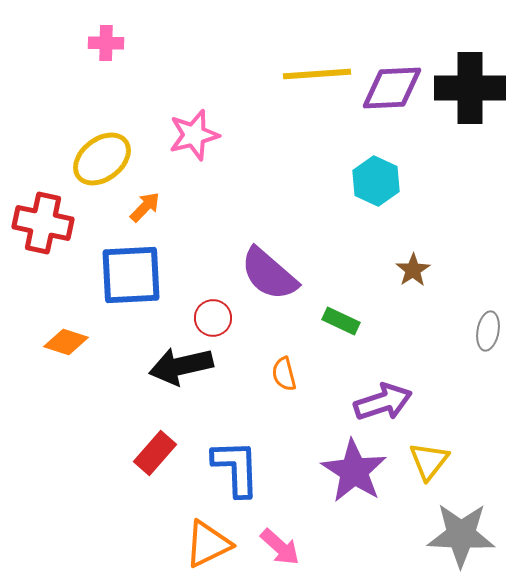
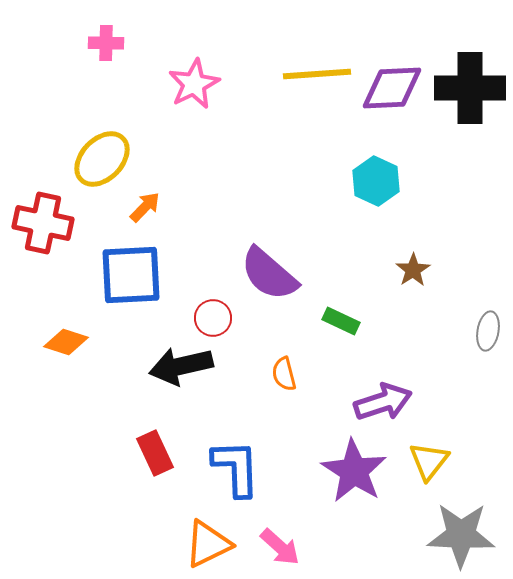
pink star: moved 51 px up; rotated 12 degrees counterclockwise
yellow ellipse: rotated 8 degrees counterclockwise
red rectangle: rotated 66 degrees counterclockwise
